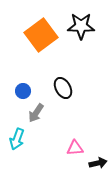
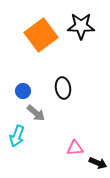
black ellipse: rotated 20 degrees clockwise
gray arrow: rotated 84 degrees counterclockwise
cyan arrow: moved 3 px up
black arrow: rotated 36 degrees clockwise
